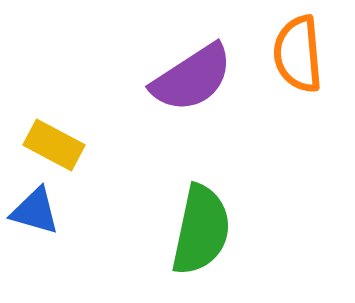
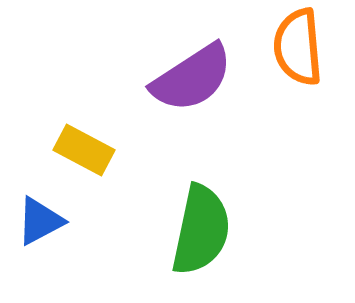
orange semicircle: moved 7 px up
yellow rectangle: moved 30 px right, 5 px down
blue triangle: moved 5 px right, 10 px down; rotated 44 degrees counterclockwise
